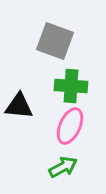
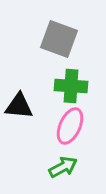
gray square: moved 4 px right, 2 px up
